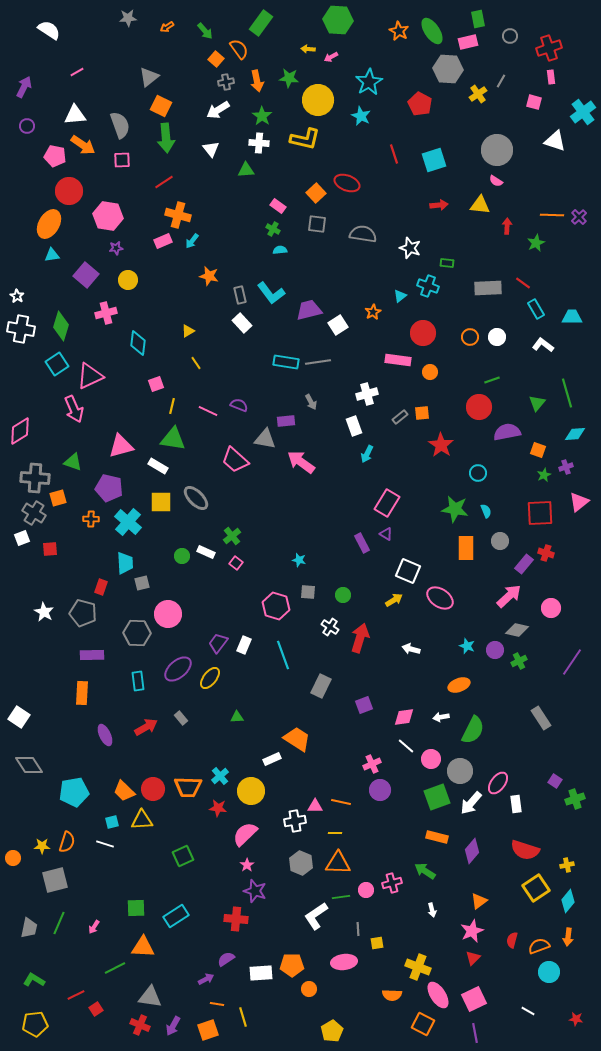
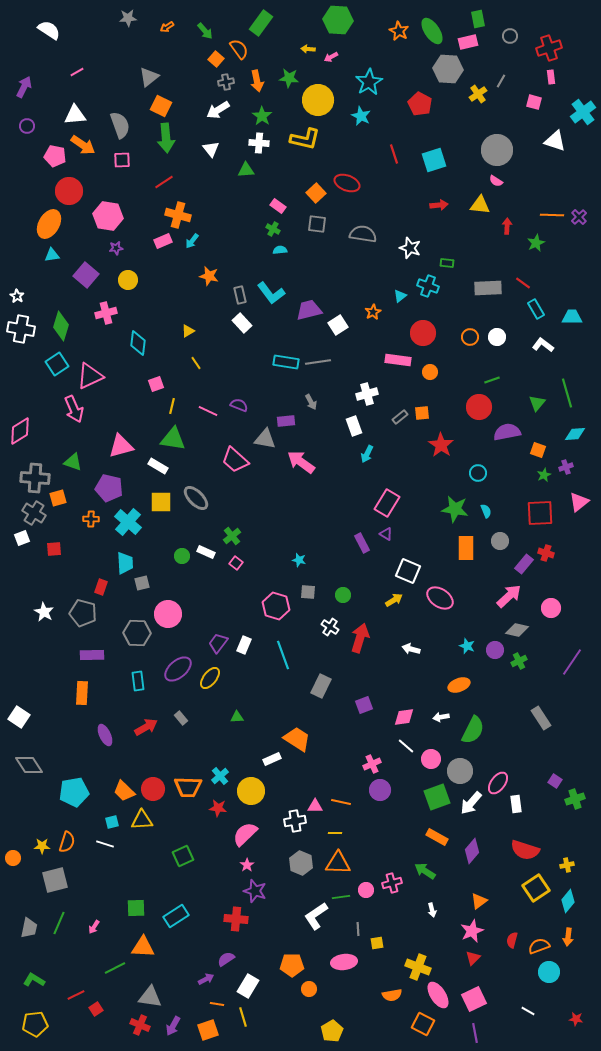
red square at (50, 549): moved 4 px right
orange rectangle at (437, 837): rotated 15 degrees clockwise
white rectangle at (261, 973): moved 13 px left, 13 px down; rotated 55 degrees counterclockwise
orange semicircle at (392, 995): rotated 12 degrees counterclockwise
